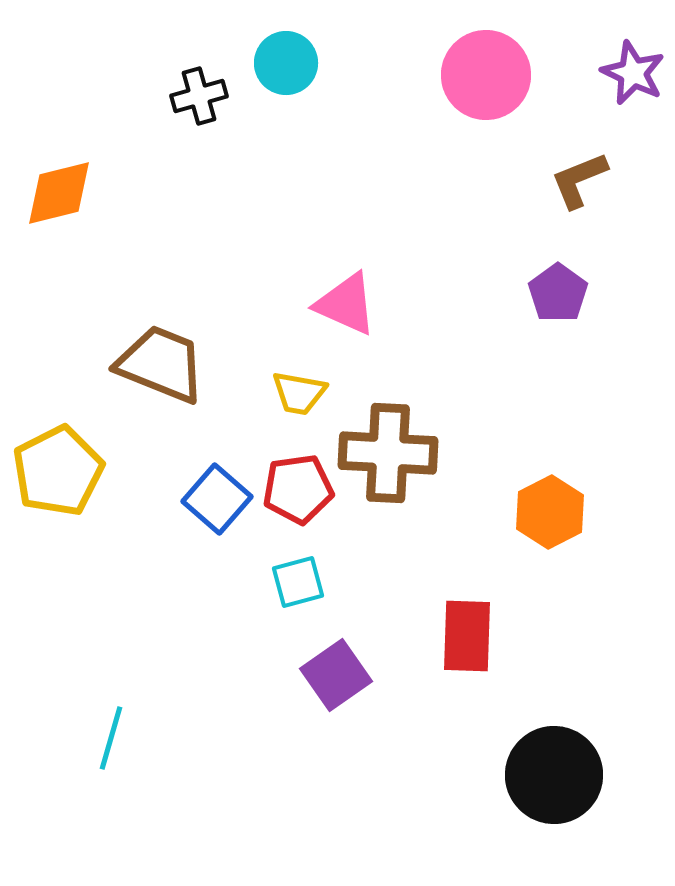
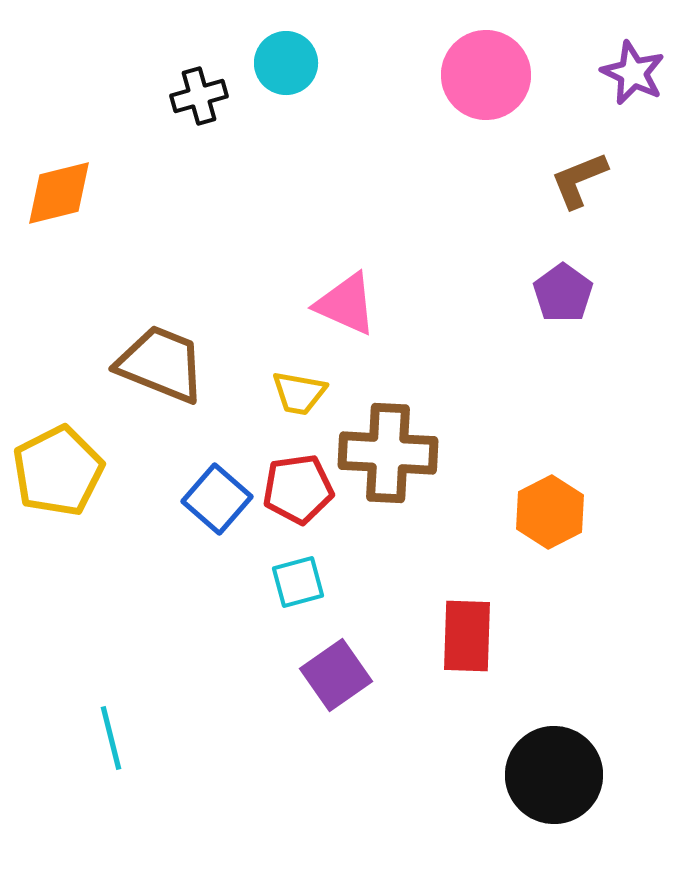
purple pentagon: moved 5 px right
cyan line: rotated 30 degrees counterclockwise
